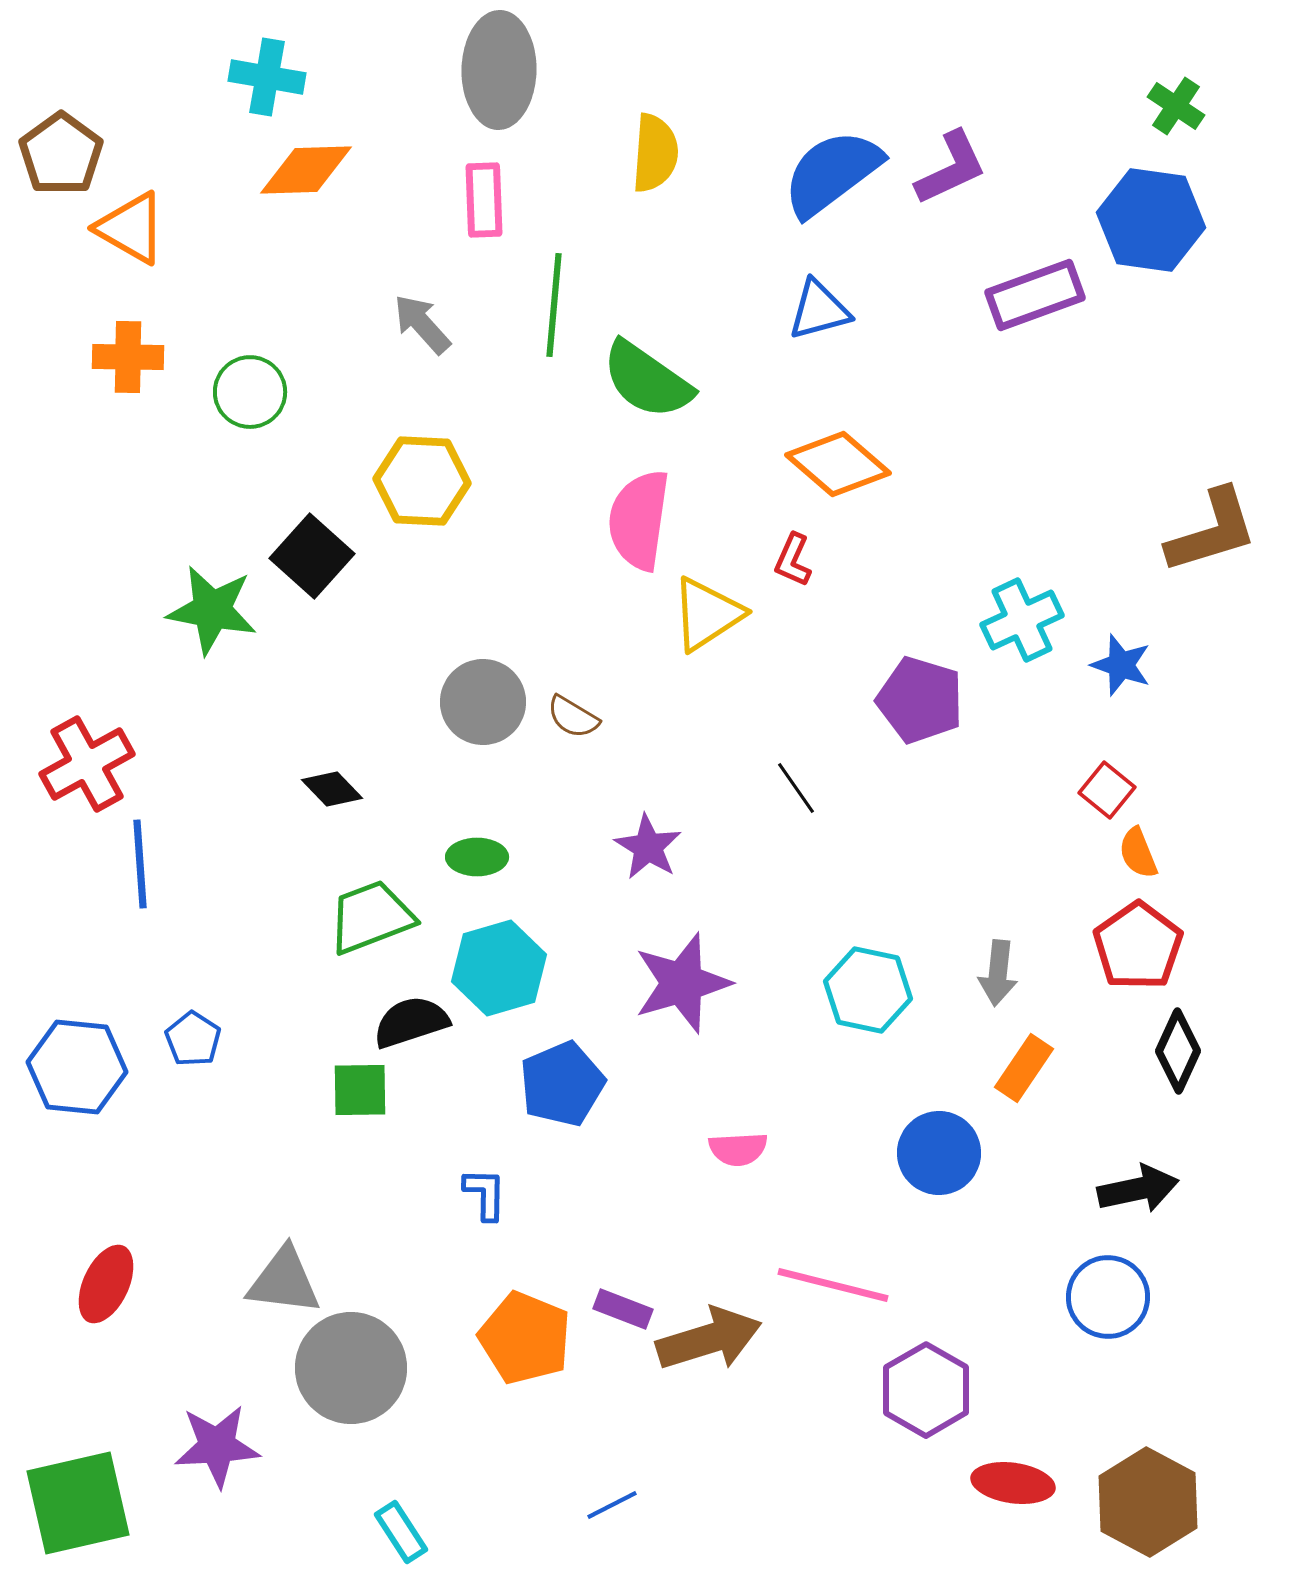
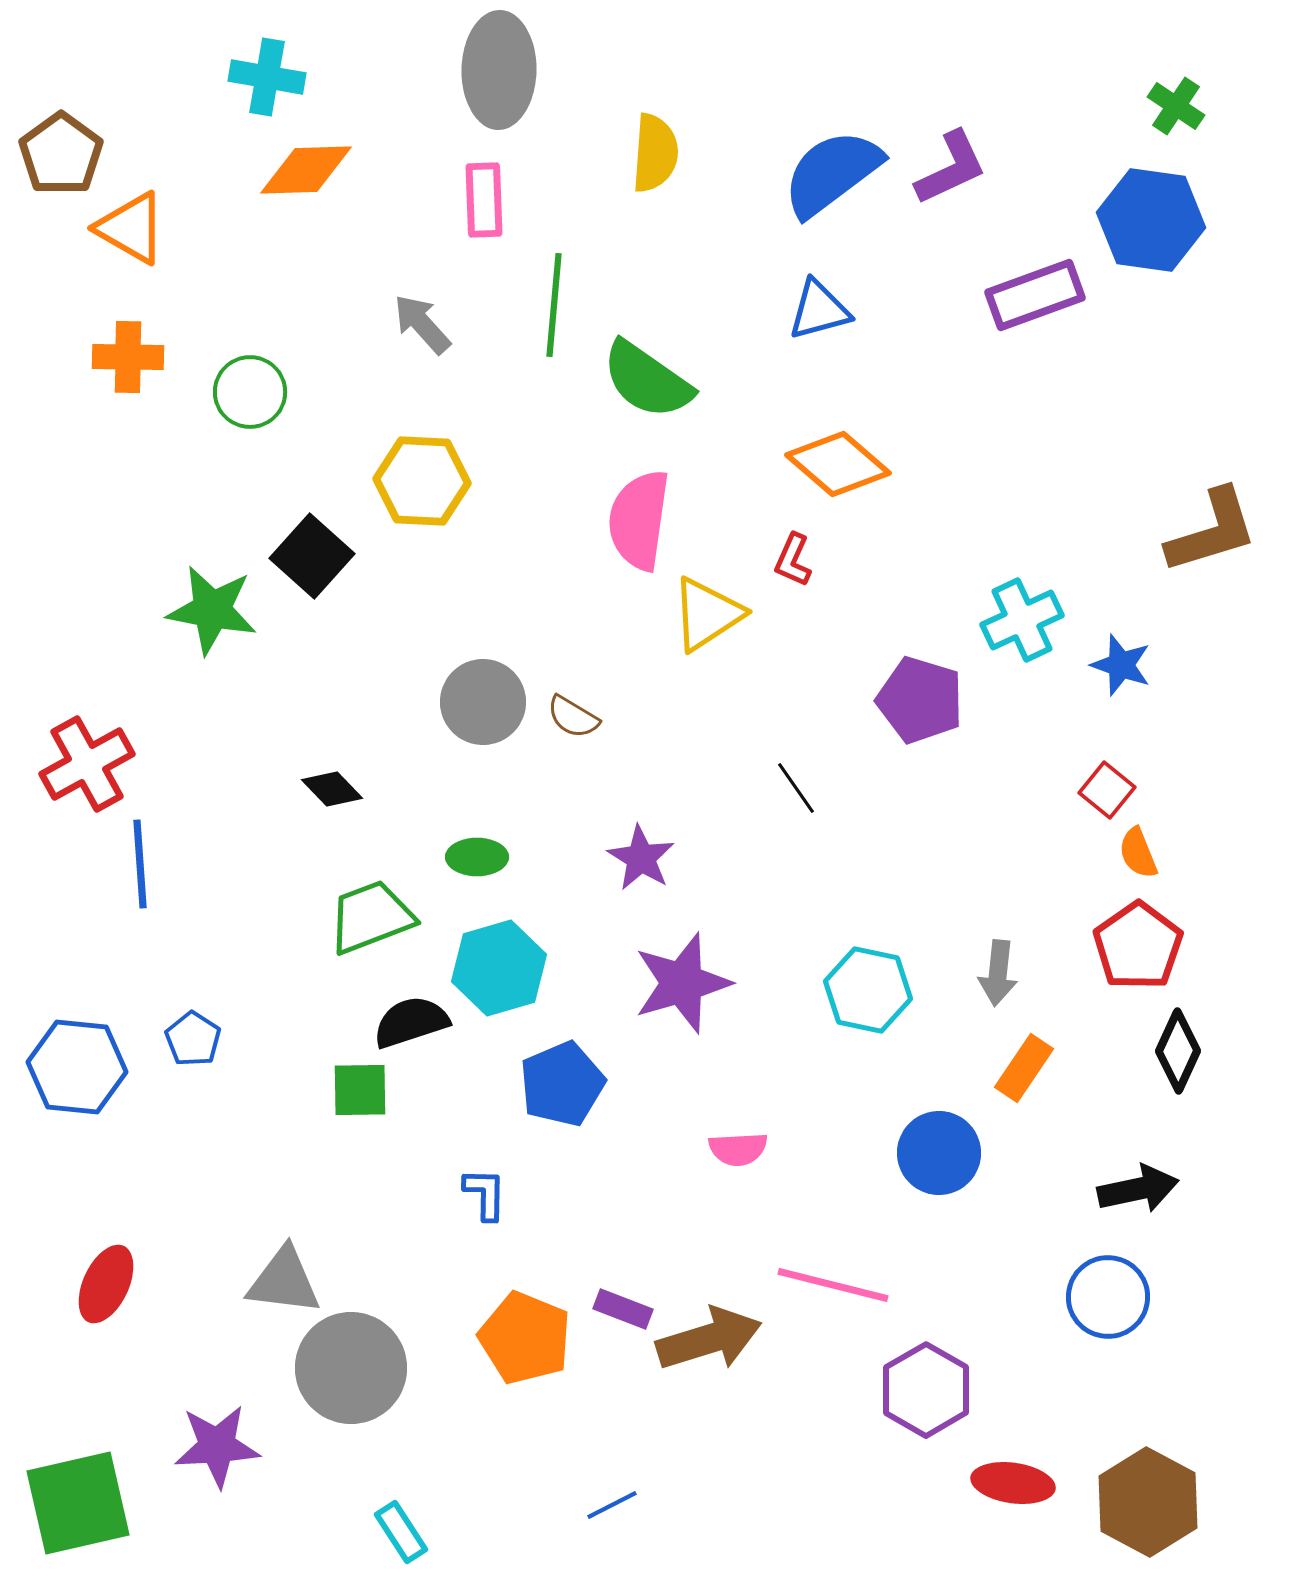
purple star at (648, 847): moved 7 px left, 11 px down
